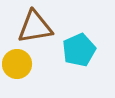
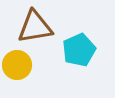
yellow circle: moved 1 px down
